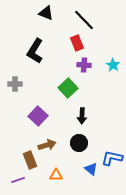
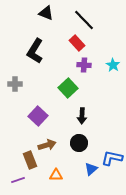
red rectangle: rotated 21 degrees counterclockwise
blue triangle: rotated 40 degrees clockwise
